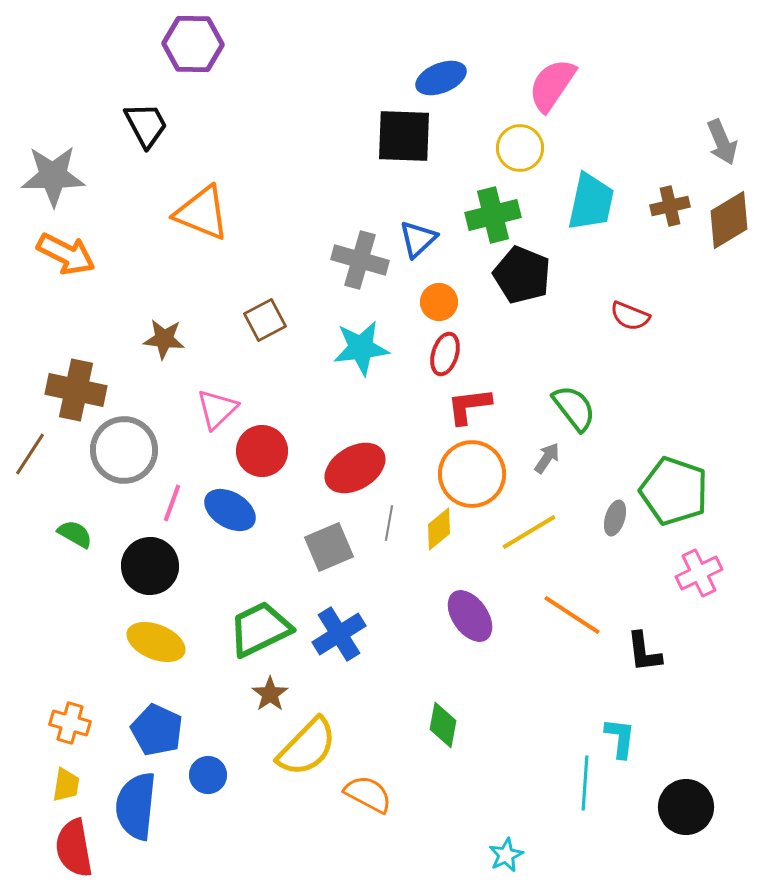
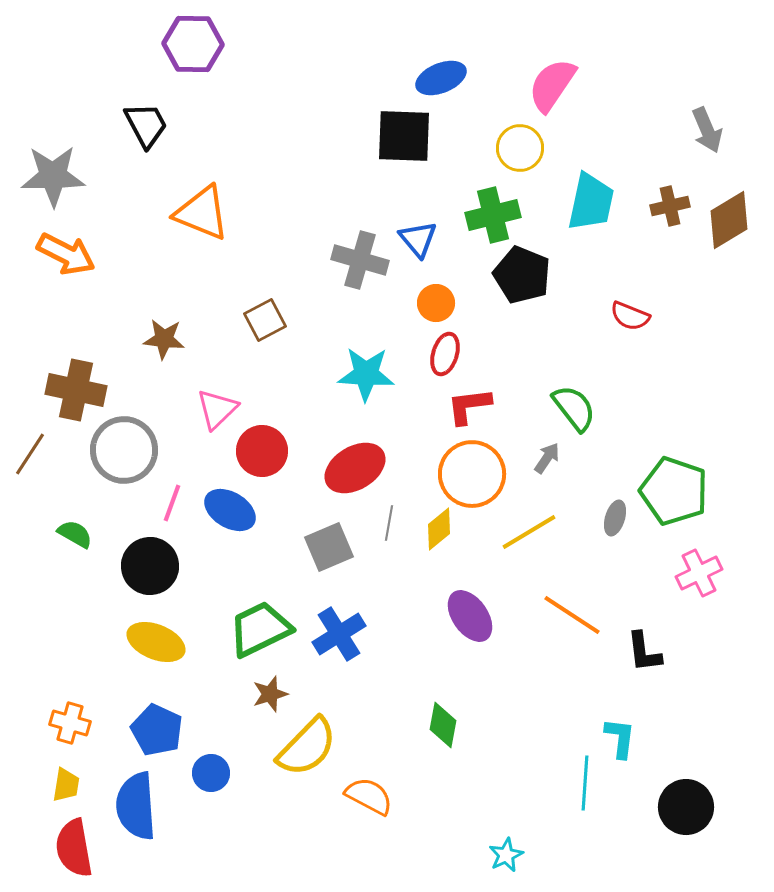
gray arrow at (722, 142): moved 15 px left, 12 px up
blue triangle at (418, 239): rotated 27 degrees counterclockwise
orange circle at (439, 302): moved 3 px left, 1 px down
cyan star at (361, 348): moved 5 px right, 26 px down; rotated 10 degrees clockwise
brown star at (270, 694): rotated 18 degrees clockwise
blue circle at (208, 775): moved 3 px right, 2 px up
orange semicircle at (368, 794): moved 1 px right, 2 px down
blue semicircle at (136, 806): rotated 10 degrees counterclockwise
